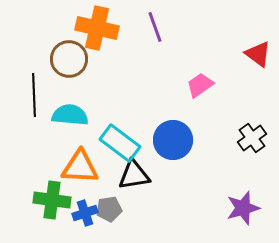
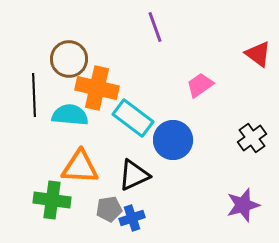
orange cross: moved 60 px down
cyan rectangle: moved 13 px right, 25 px up
black triangle: rotated 16 degrees counterclockwise
purple star: moved 3 px up
blue cross: moved 47 px right, 5 px down
